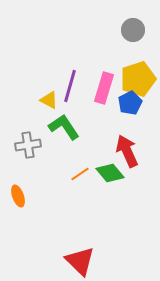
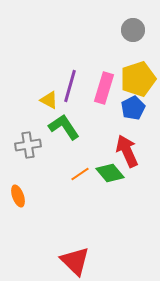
blue pentagon: moved 3 px right, 5 px down
red triangle: moved 5 px left
